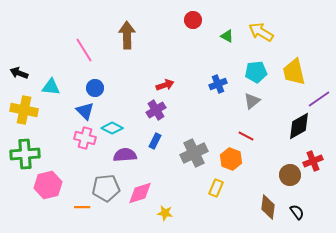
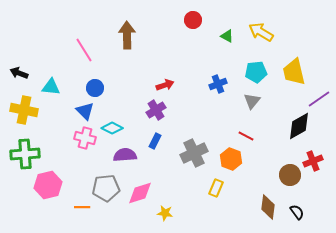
gray triangle: rotated 12 degrees counterclockwise
